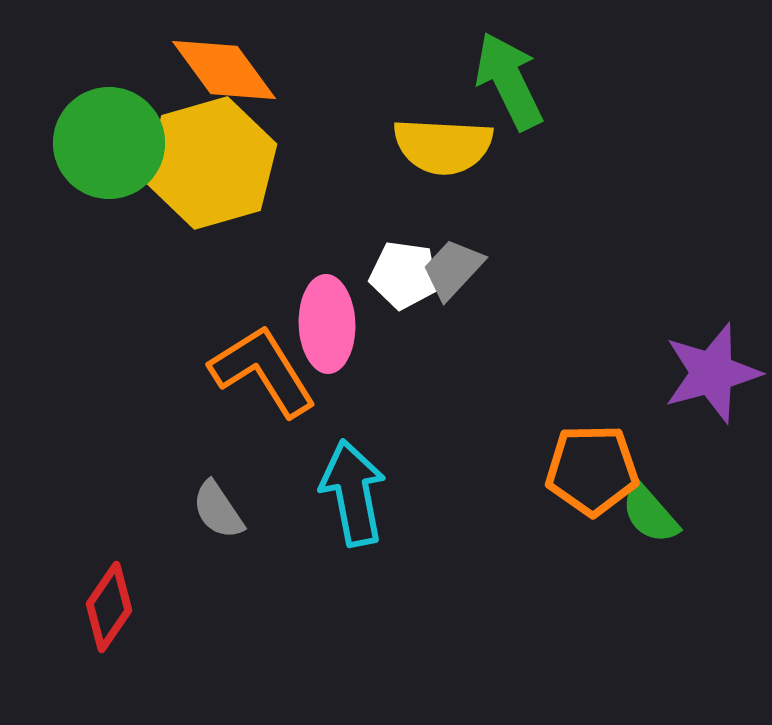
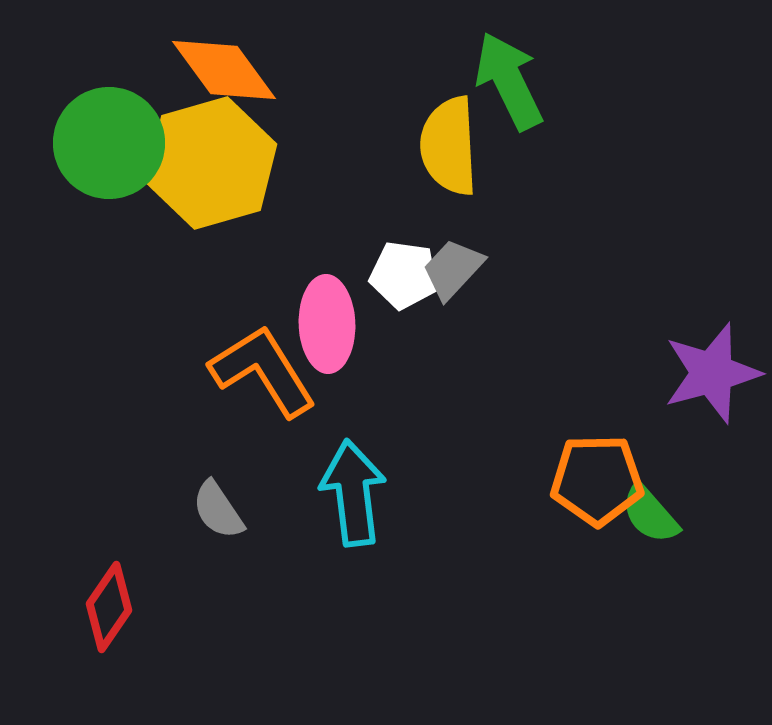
yellow semicircle: moved 6 px right; rotated 84 degrees clockwise
orange pentagon: moved 5 px right, 10 px down
cyan arrow: rotated 4 degrees clockwise
